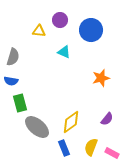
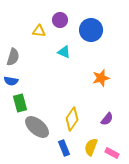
yellow diamond: moved 1 px right, 3 px up; rotated 20 degrees counterclockwise
